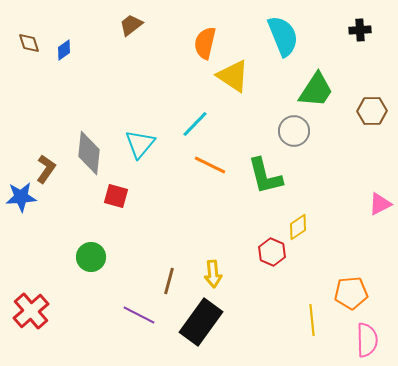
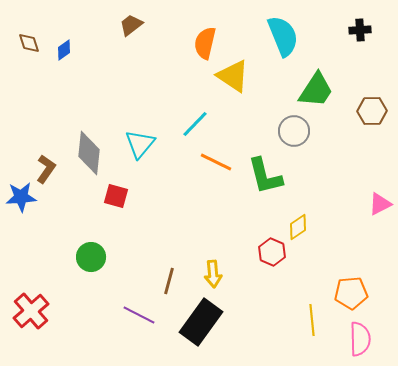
orange line: moved 6 px right, 3 px up
pink semicircle: moved 7 px left, 1 px up
